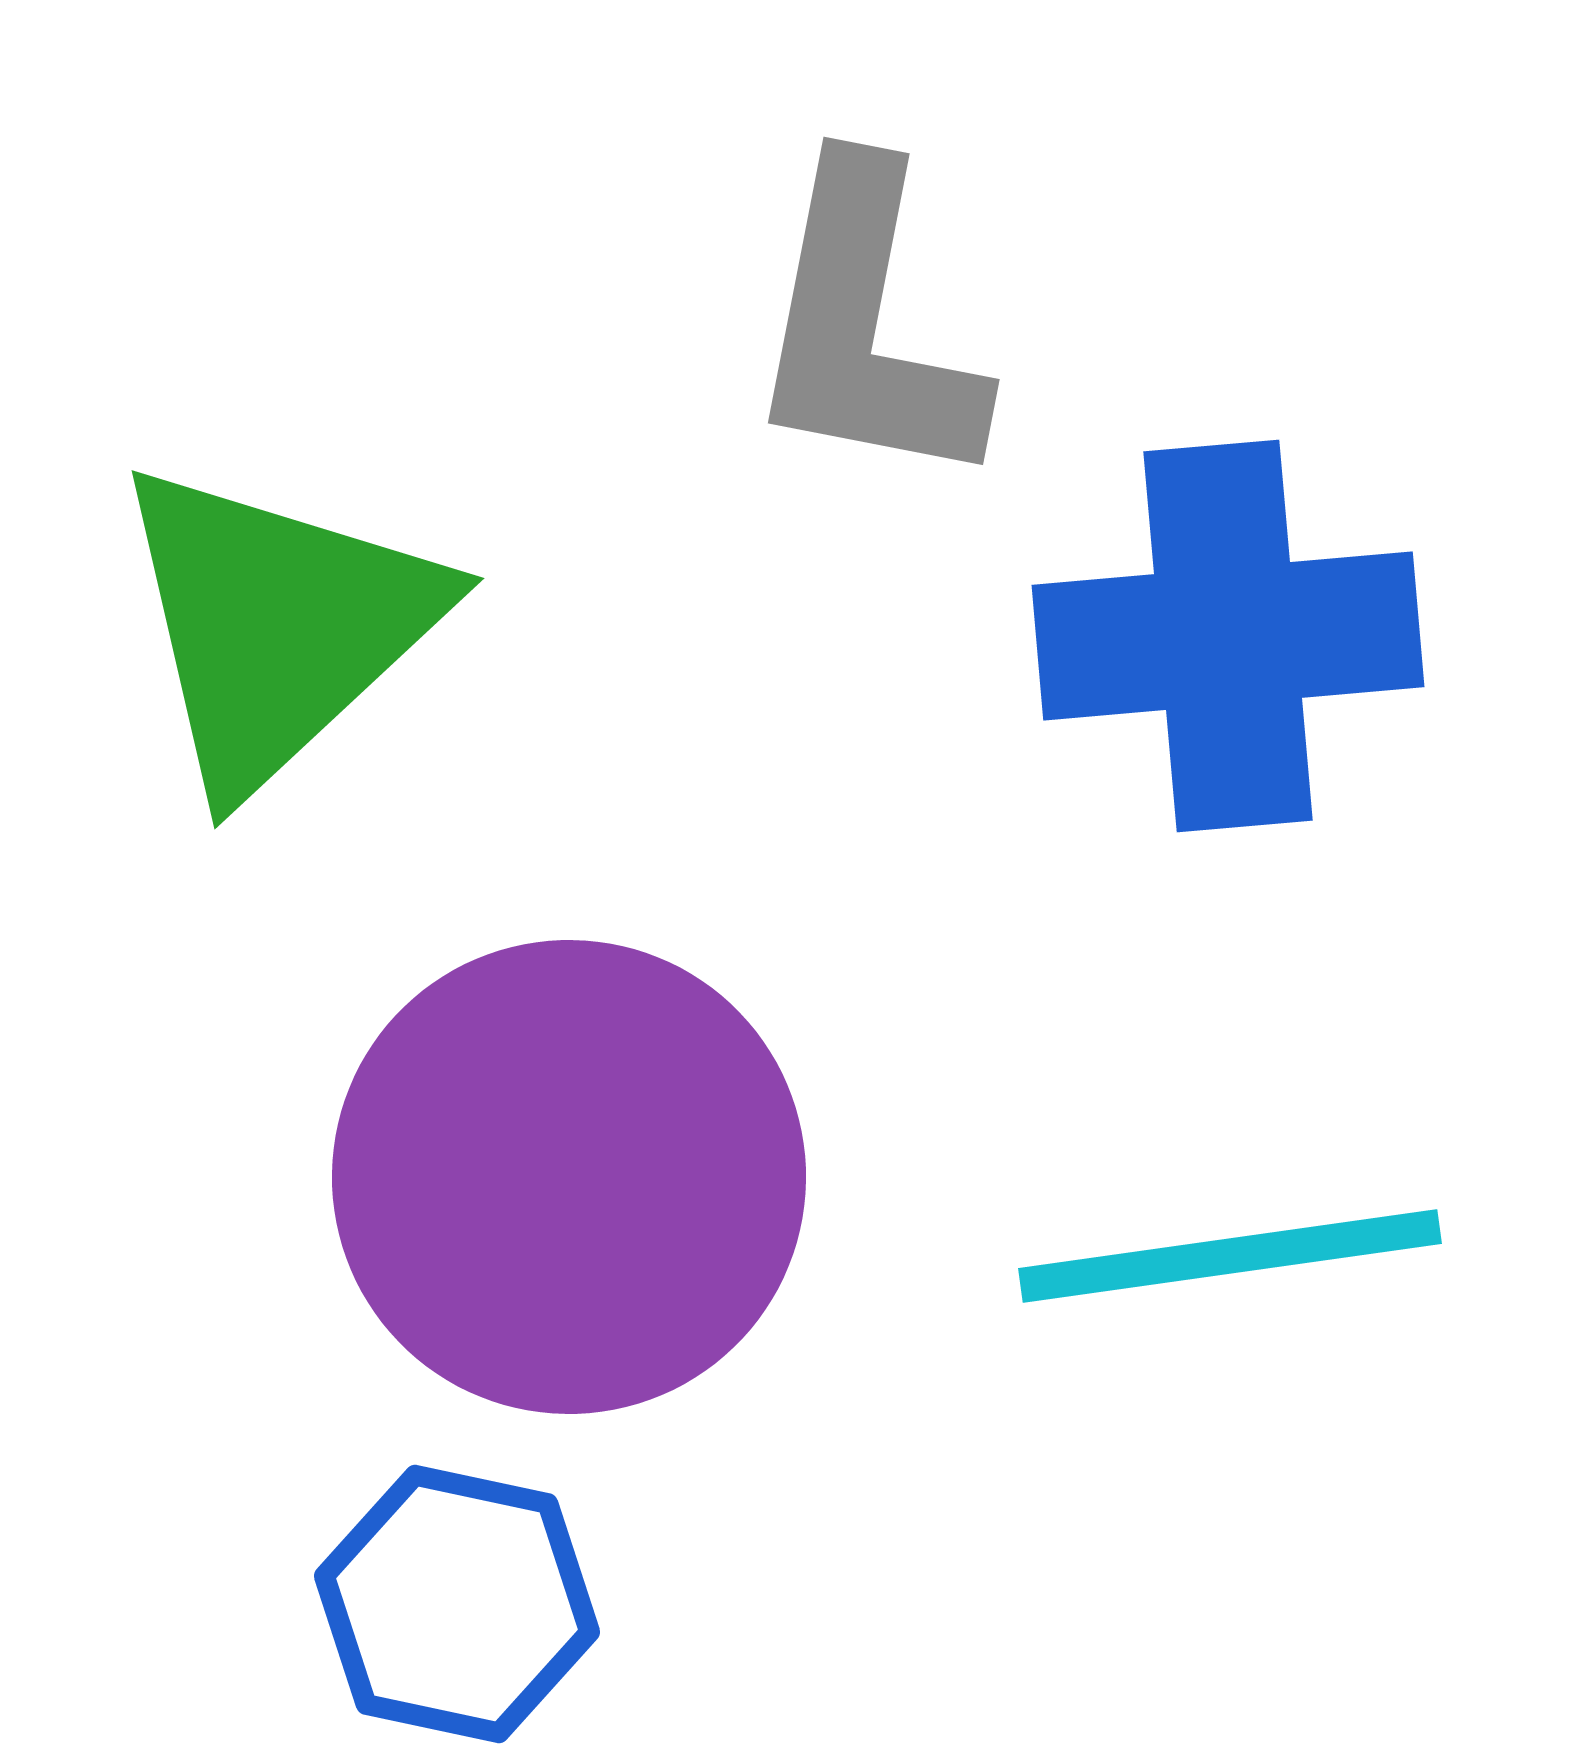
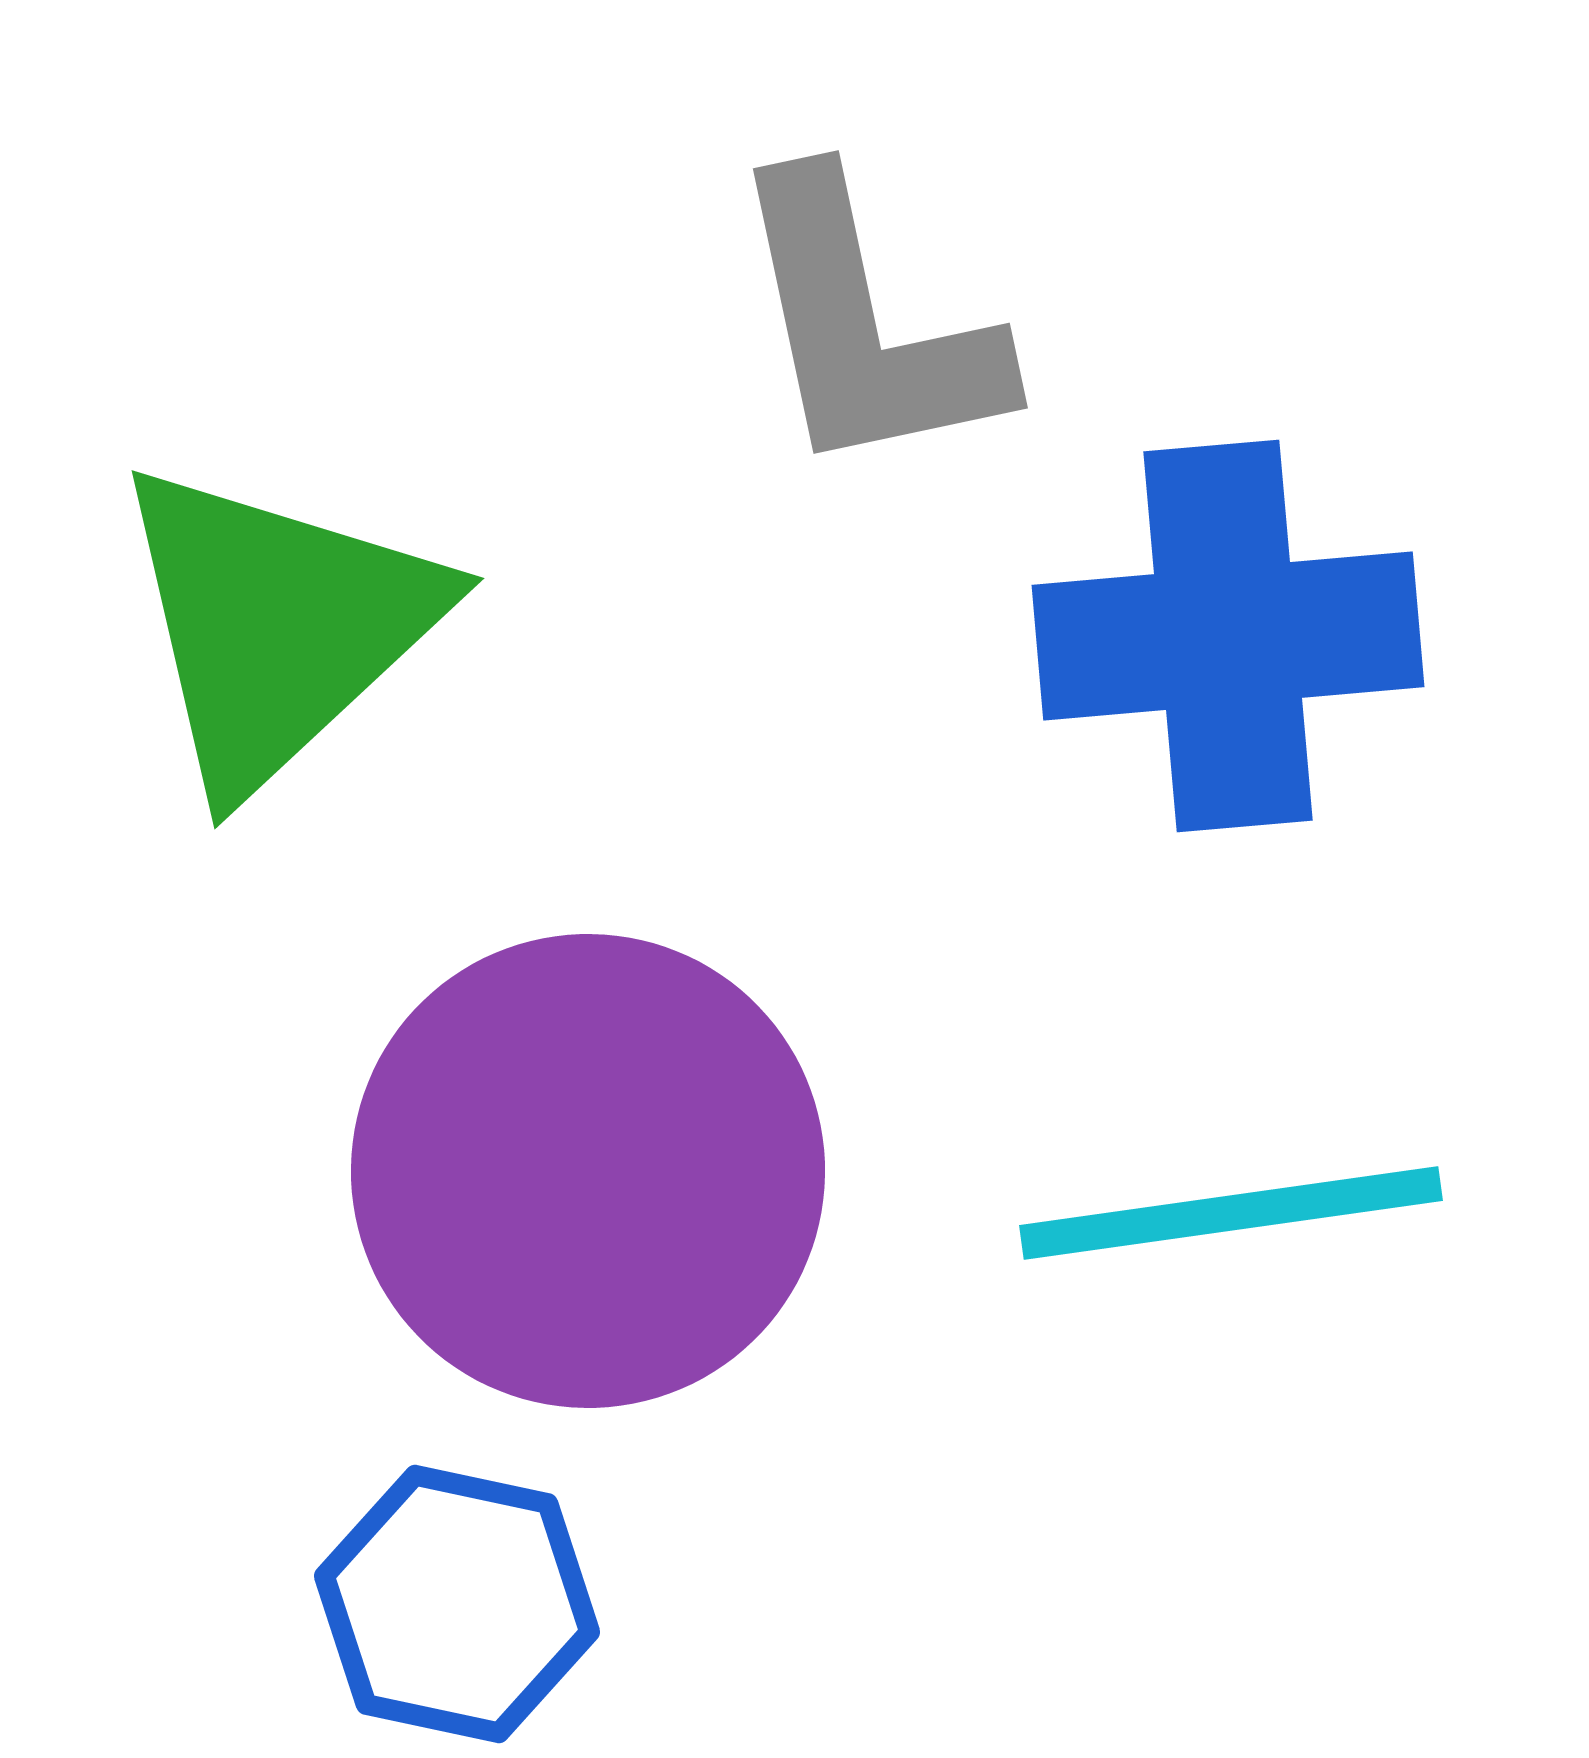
gray L-shape: rotated 23 degrees counterclockwise
purple circle: moved 19 px right, 6 px up
cyan line: moved 1 px right, 43 px up
